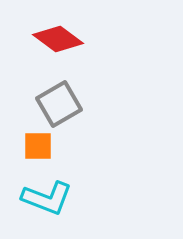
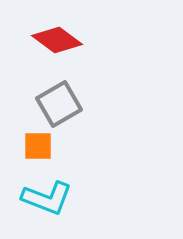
red diamond: moved 1 px left, 1 px down
